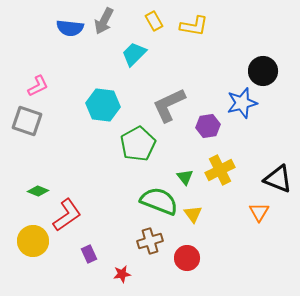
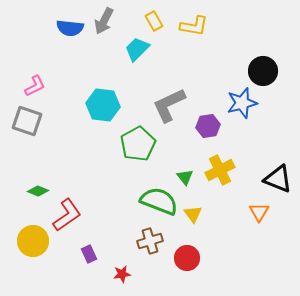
cyan trapezoid: moved 3 px right, 5 px up
pink L-shape: moved 3 px left
